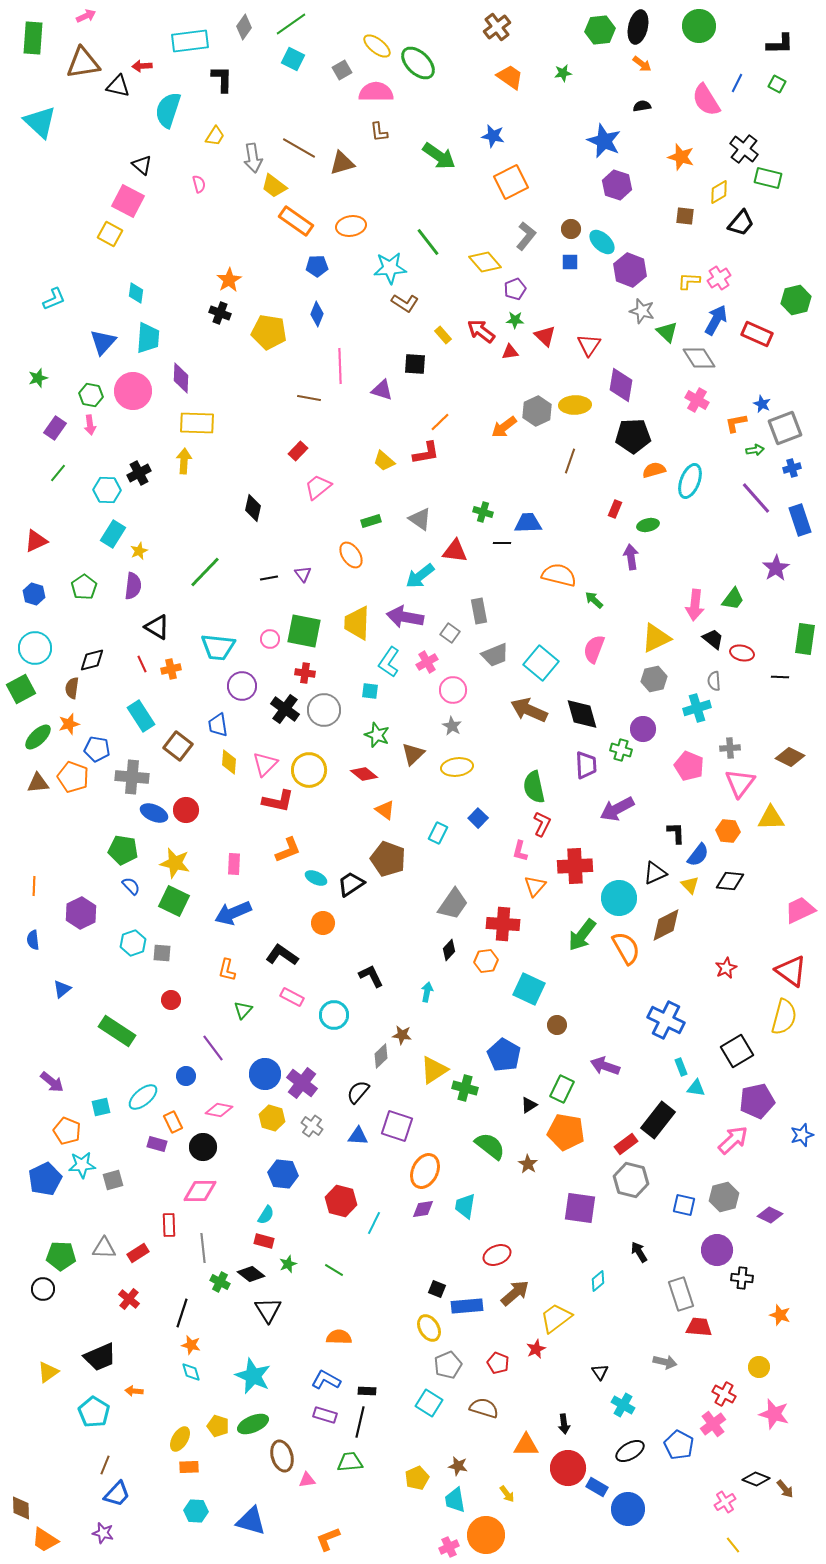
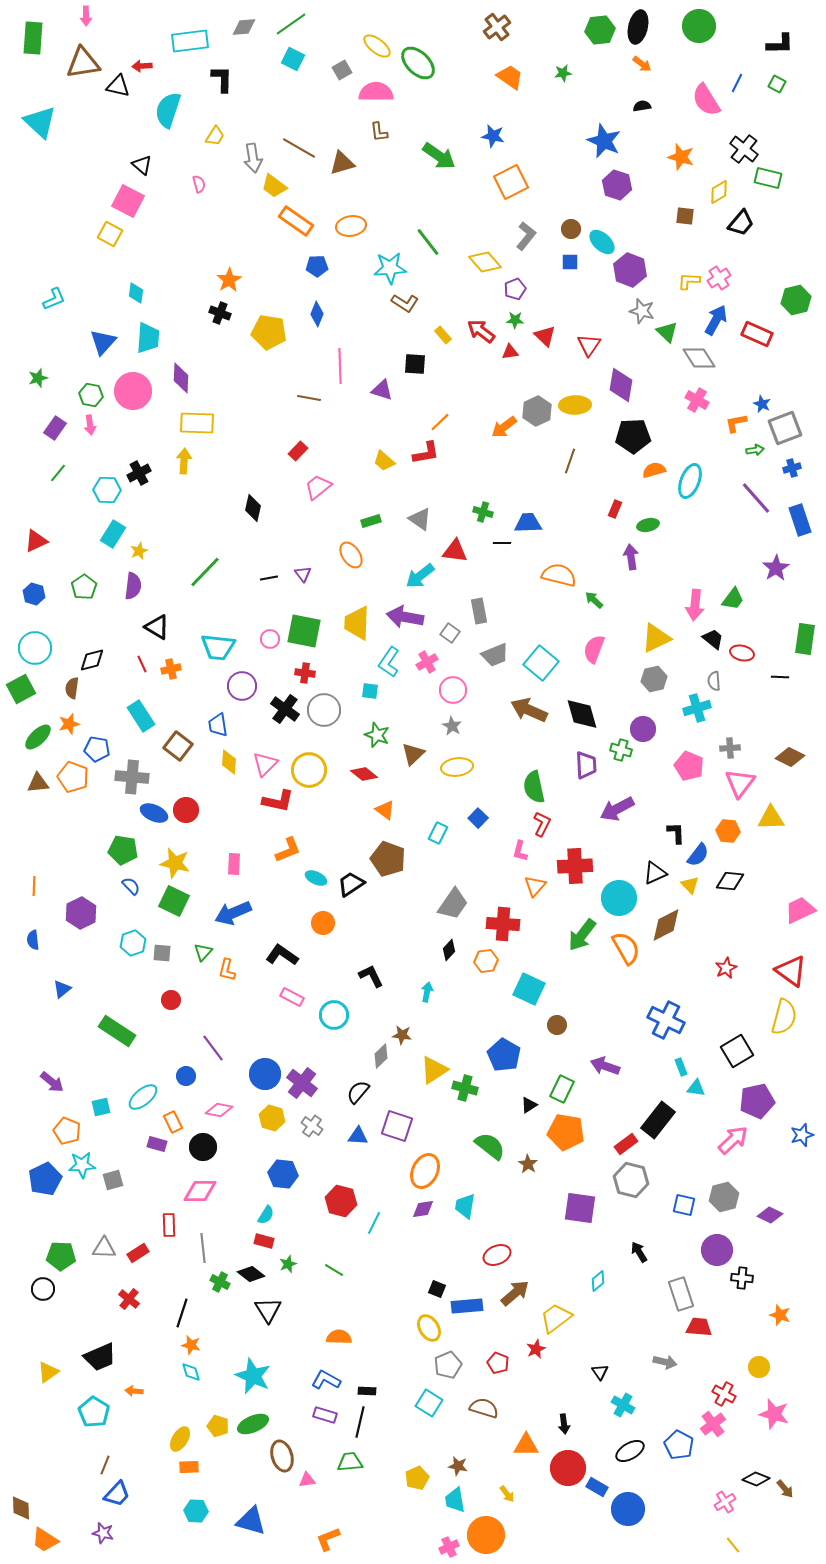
pink arrow at (86, 16): rotated 114 degrees clockwise
gray diamond at (244, 27): rotated 50 degrees clockwise
green triangle at (243, 1010): moved 40 px left, 58 px up
